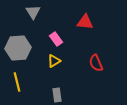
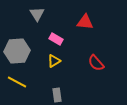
gray triangle: moved 4 px right, 2 px down
pink rectangle: rotated 24 degrees counterclockwise
gray hexagon: moved 1 px left, 3 px down
red semicircle: rotated 18 degrees counterclockwise
yellow line: rotated 48 degrees counterclockwise
